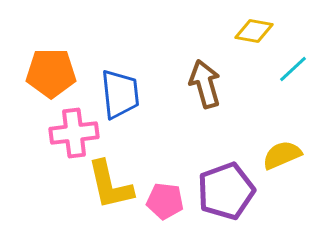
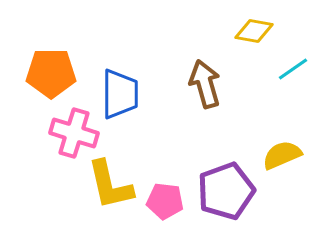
cyan line: rotated 8 degrees clockwise
blue trapezoid: rotated 6 degrees clockwise
pink cross: rotated 24 degrees clockwise
